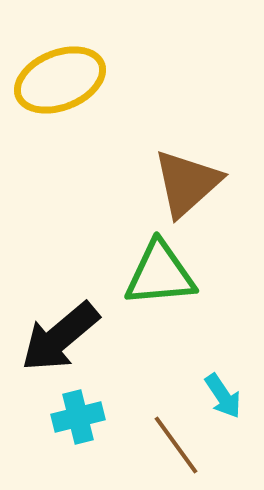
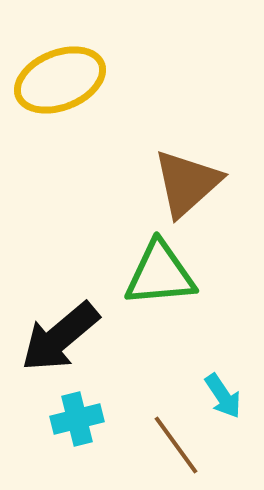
cyan cross: moved 1 px left, 2 px down
